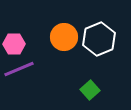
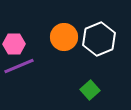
purple line: moved 3 px up
